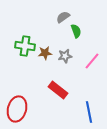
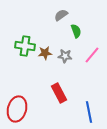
gray semicircle: moved 2 px left, 2 px up
gray star: rotated 16 degrees clockwise
pink line: moved 6 px up
red rectangle: moved 1 px right, 3 px down; rotated 24 degrees clockwise
